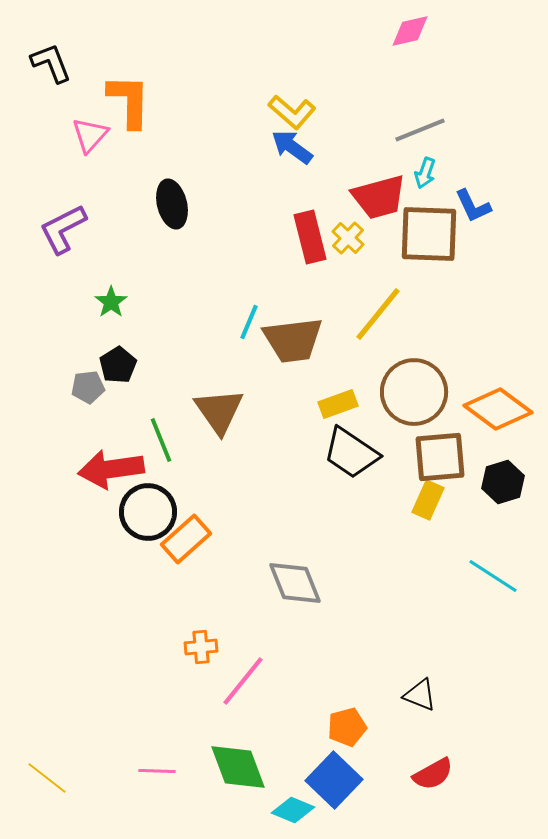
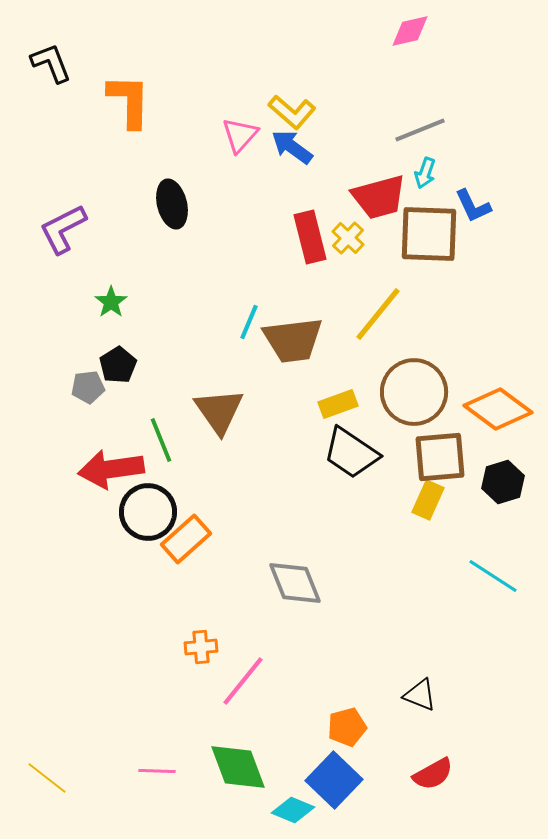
pink triangle at (90, 135): moved 150 px right
